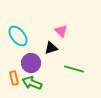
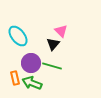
black triangle: moved 2 px right, 4 px up; rotated 32 degrees counterclockwise
green line: moved 22 px left, 3 px up
orange rectangle: moved 1 px right
